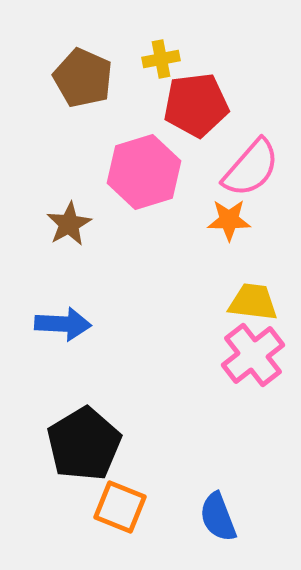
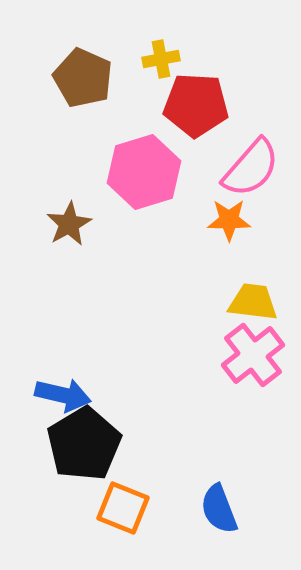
red pentagon: rotated 10 degrees clockwise
blue arrow: moved 71 px down; rotated 10 degrees clockwise
orange square: moved 3 px right, 1 px down
blue semicircle: moved 1 px right, 8 px up
